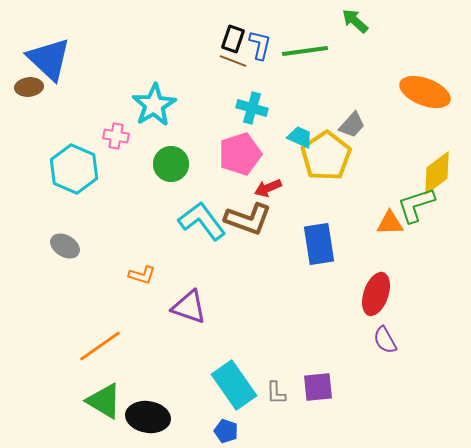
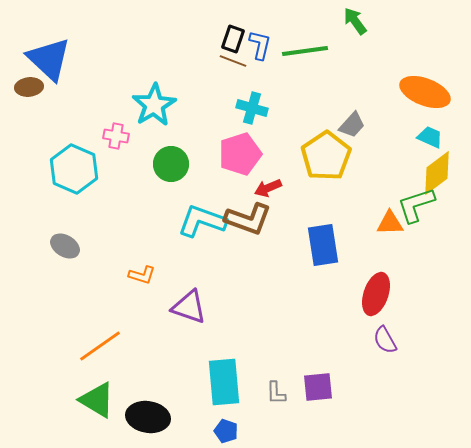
green arrow: rotated 12 degrees clockwise
cyan trapezoid: moved 130 px right
cyan L-shape: rotated 33 degrees counterclockwise
blue rectangle: moved 4 px right, 1 px down
cyan rectangle: moved 10 px left, 3 px up; rotated 30 degrees clockwise
green triangle: moved 7 px left, 1 px up
